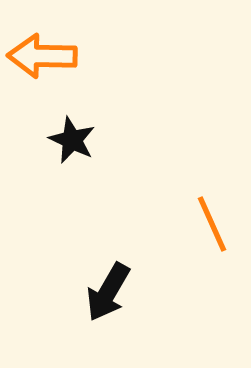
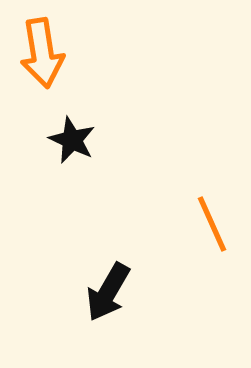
orange arrow: moved 3 px up; rotated 100 degrees counterclockwise
